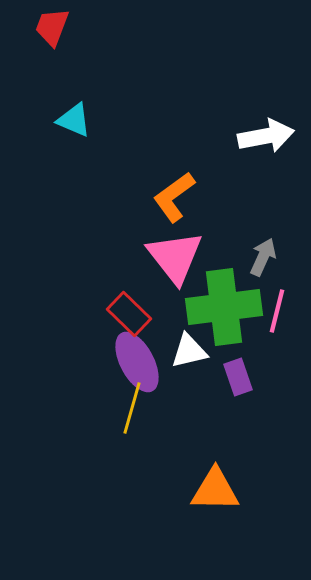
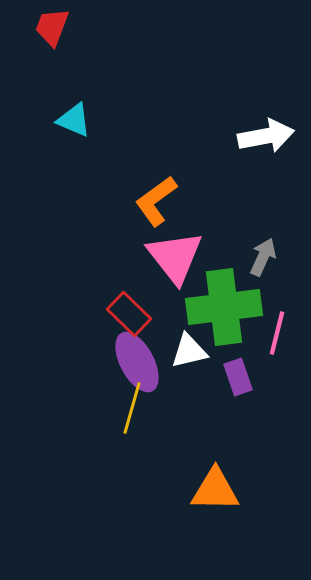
orange L-shape: moved 18 px left, 4 px down
pink line: moved 22 px down
